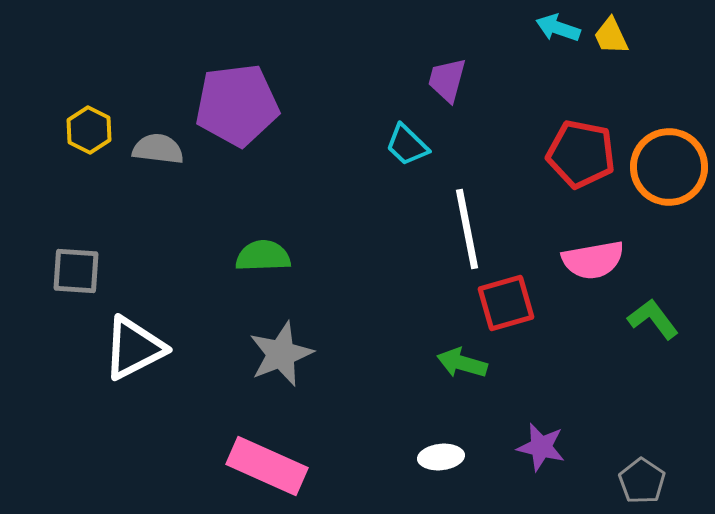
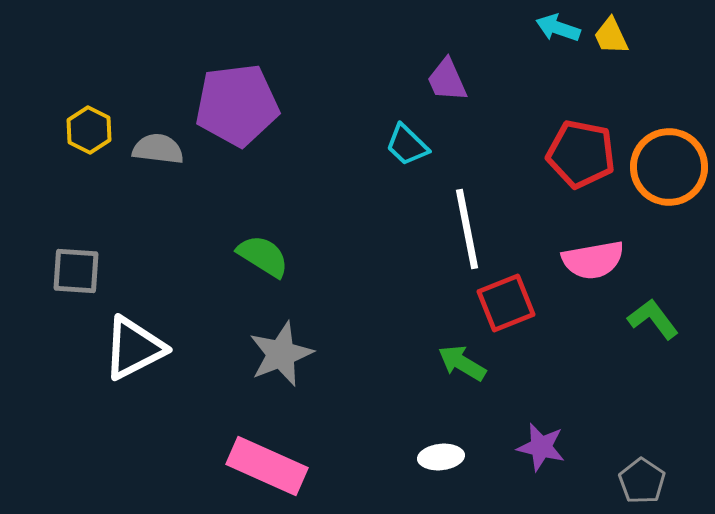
purple trapezoid: rotated 39 degrees counterclockwise
green semicircle: rotated 34 degrees clockwise
red square: rotated 6 degrees counterclockwise
green arrow: rotated 15 degrees clockwise
